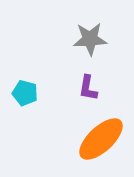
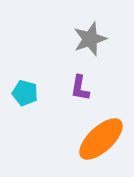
gray star: rotated 16 degrees counterclockwise
purple L-shape: moved 8 px left
